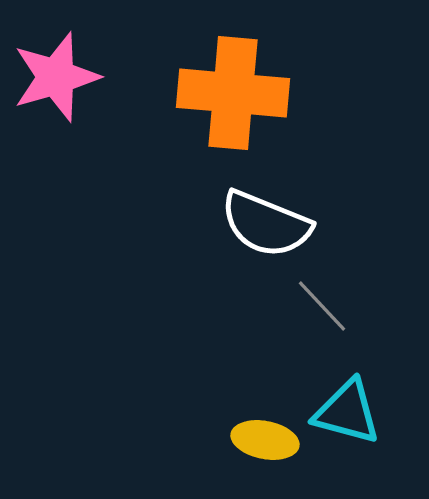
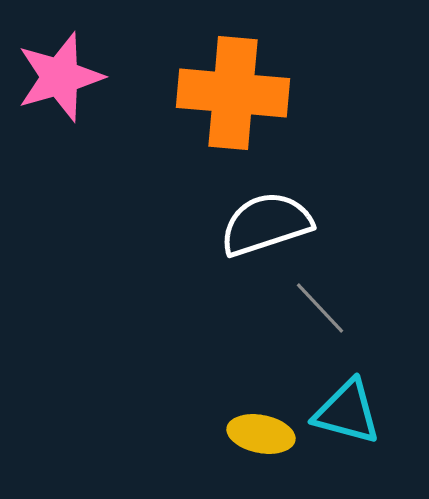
pink star: moved 4 px right
white semicircle: rotated 140 degrees clockwise
gray line: moved 2 px left, 2 px down
yellow ellipse: moved 4 px left, 6 px up
